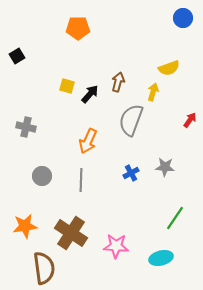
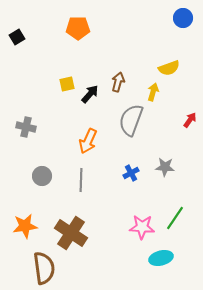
black square: moved 19 px up
yellow square: moved 2 px up; rotated 28 degrees counterclockwise
pink star: moved 26 px right, 19 px up
